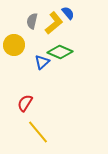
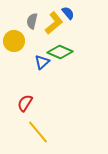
yellow circle: moved 4 px up
